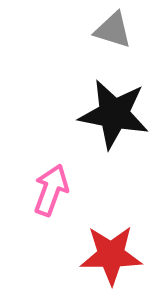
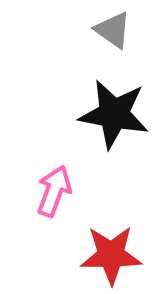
gray triangle: rotated 18 degrees clockwise
pink arrow: moved 3 px right, 1 px down
